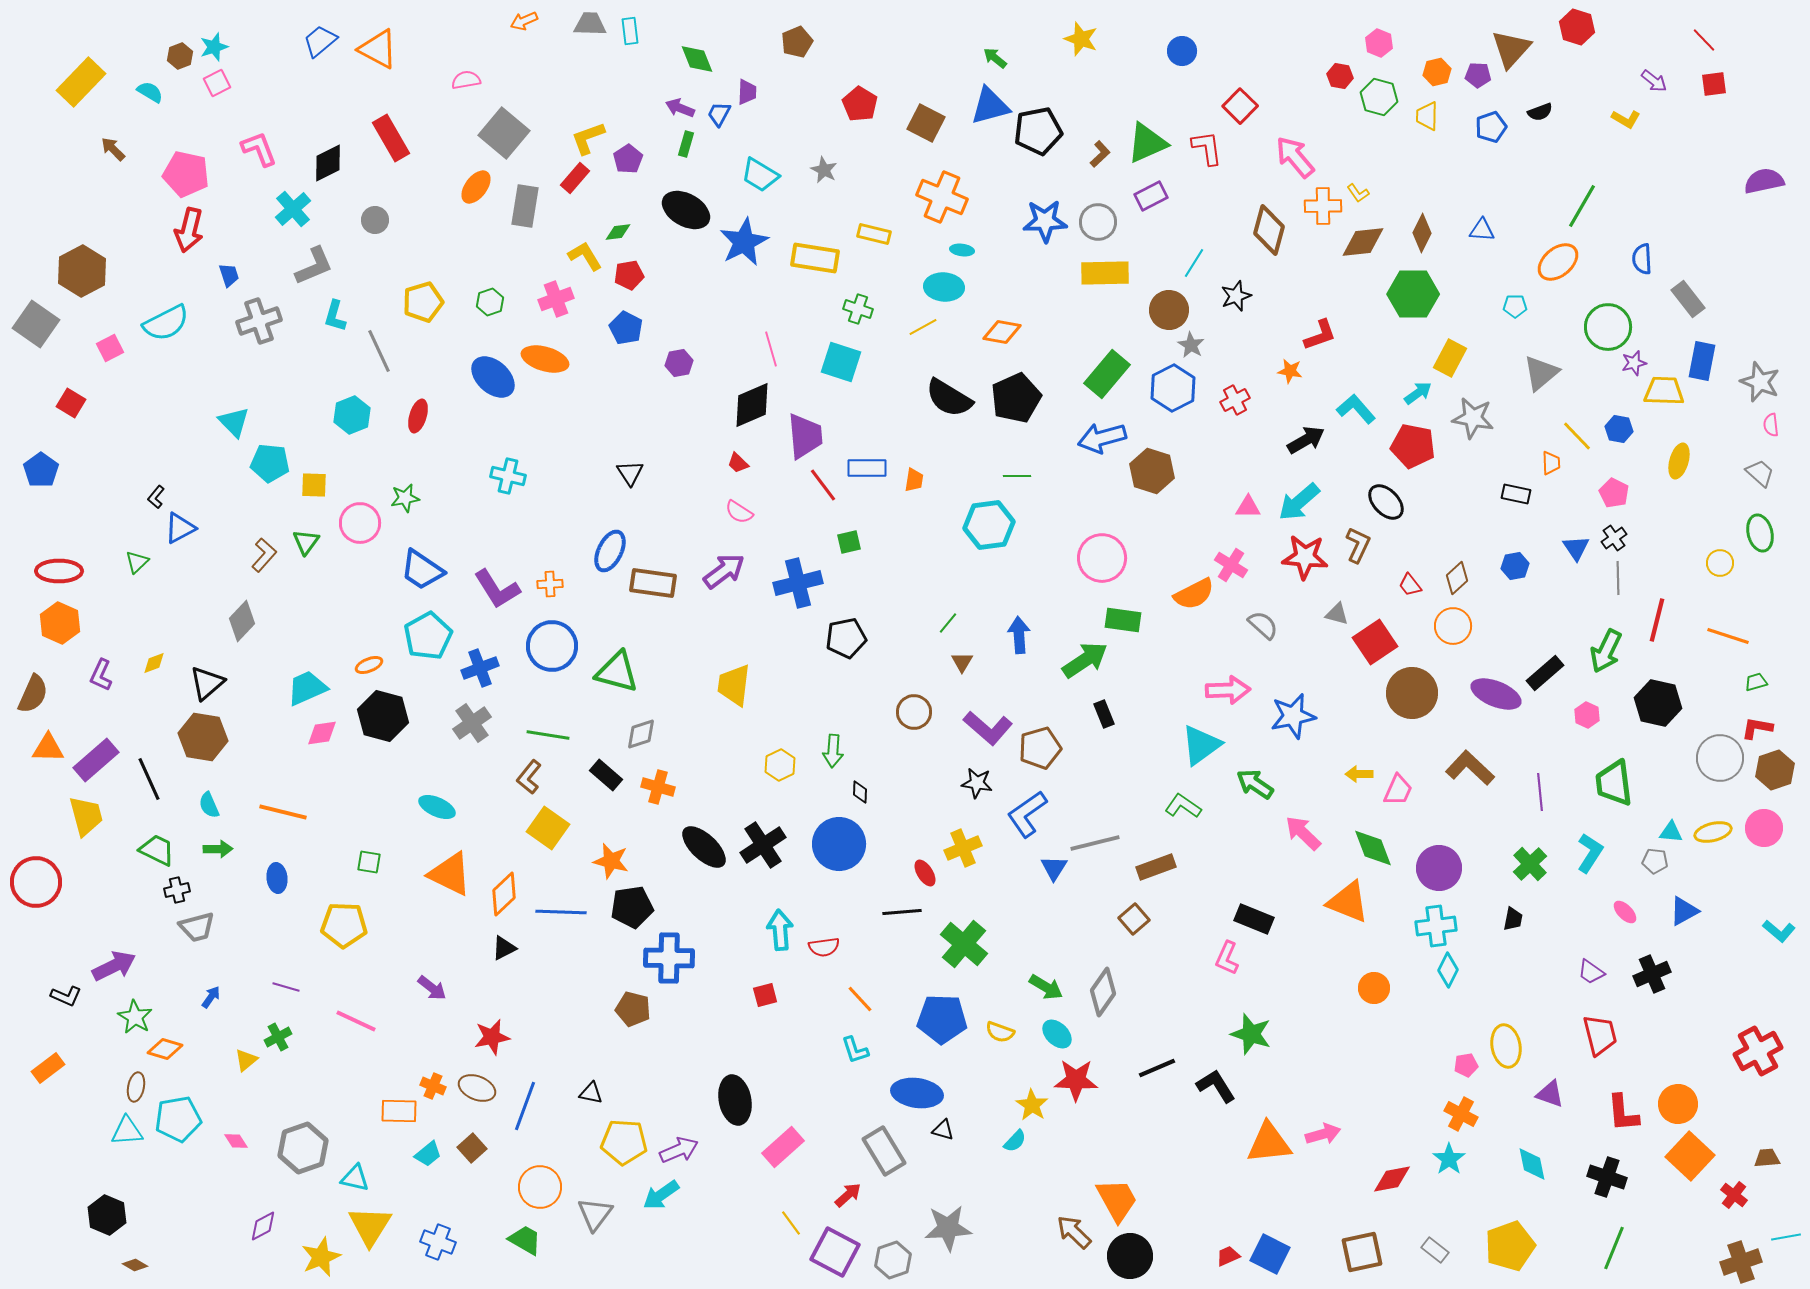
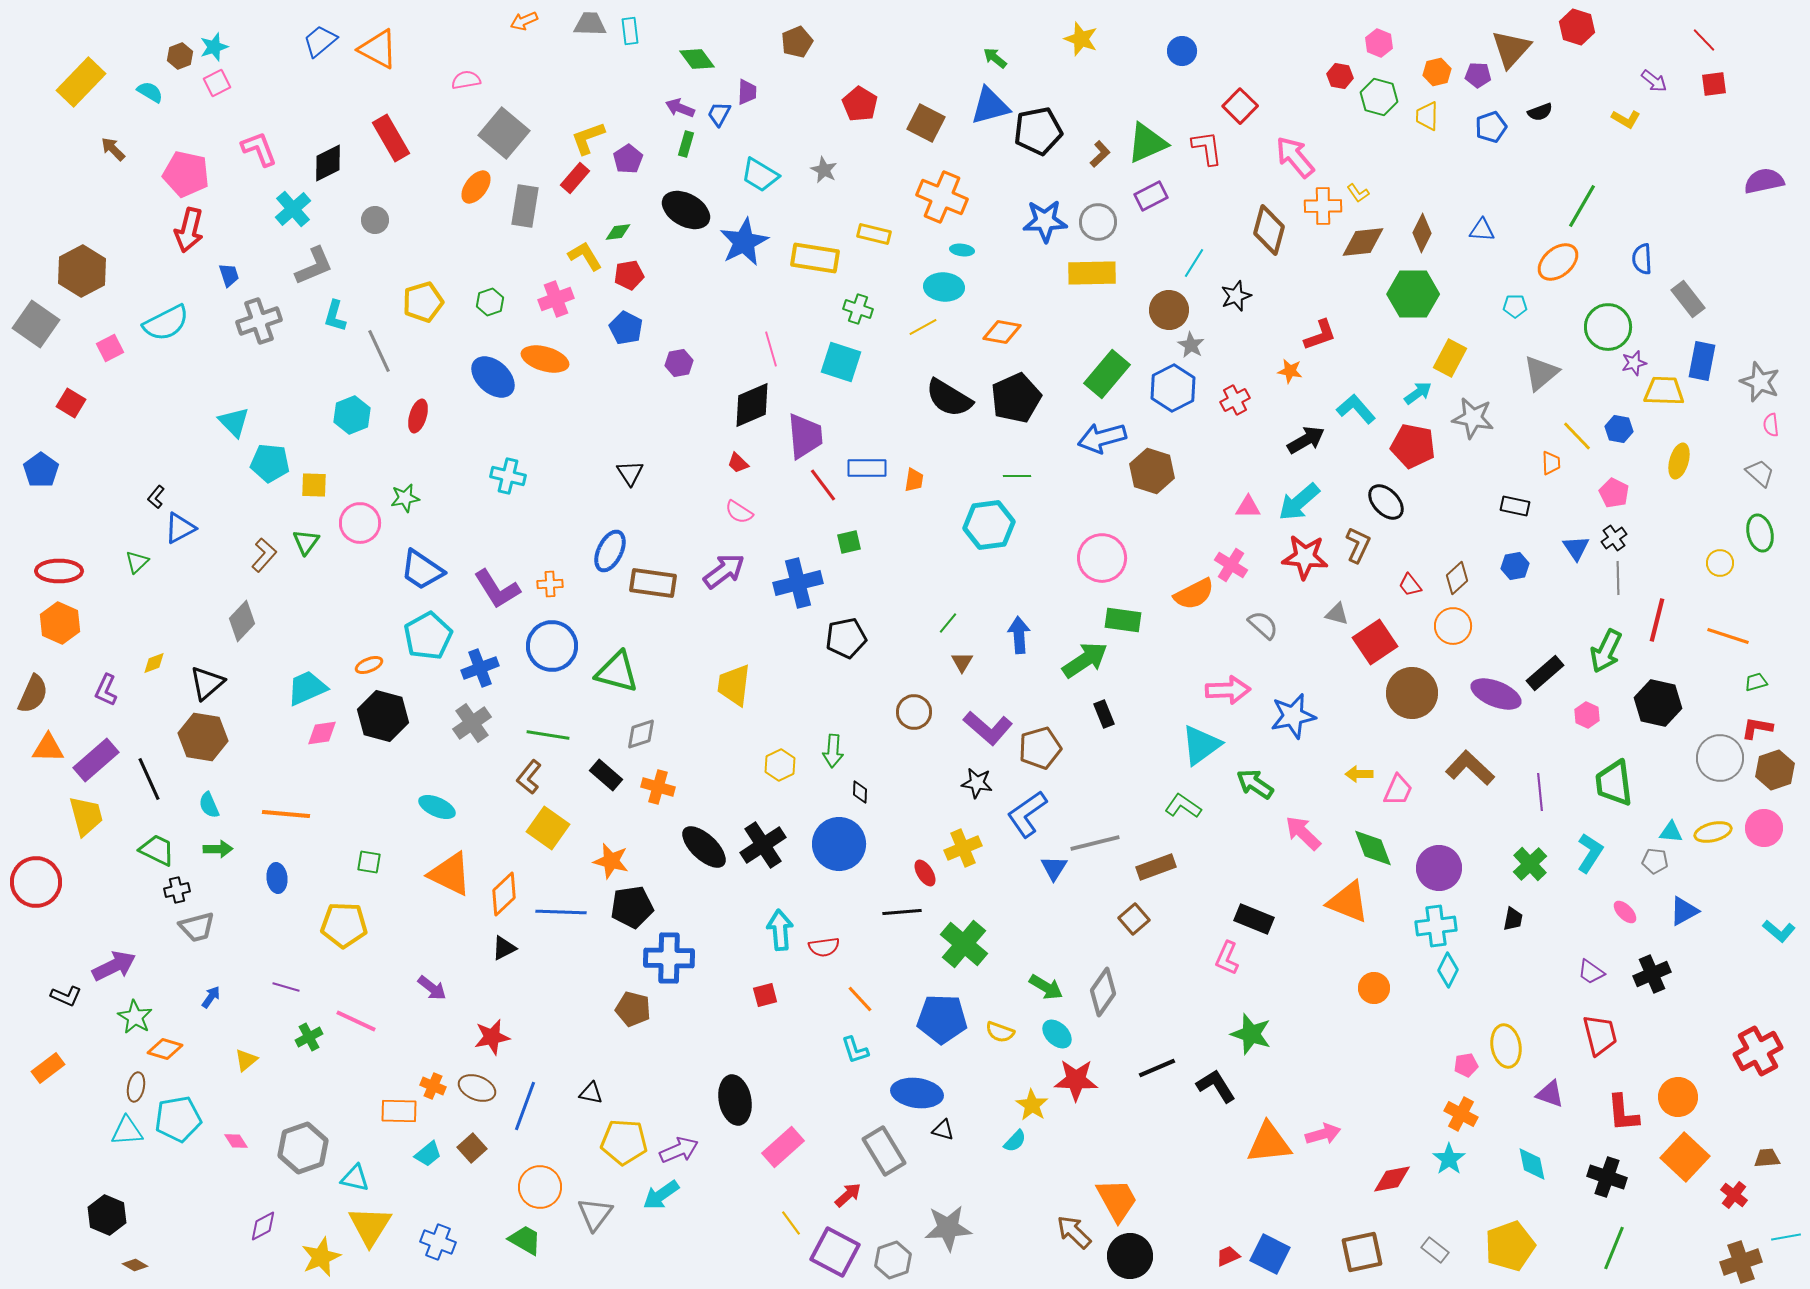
green diamond at (697, 59): rotated 15 degrees counterclockwise
yellow rectangle at (1105, 273): moved 13 px left
black rectangle at (1516, 494): moved 1 px left, 12 px down
purple L-shape at (101, 675): moved 5 px right, 15 px down
orange line at (283, 812): moved 3 px right, 2 px down; rotated 9 degrees counterclockwise
green cross at (278, 1037): moved 31 px right
orange circle at (1678, 1104): moved 7 px up
orange square at (1690, 1156): moved 5 px left, 1 px down
